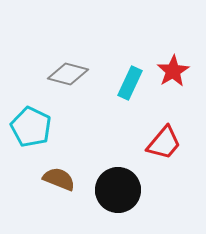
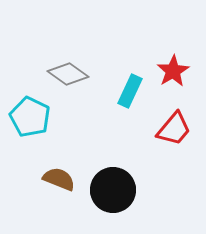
gray diamond: rotated 21 degrees clockwise
cyan rectangle: moved 8 px down
cyan pentagon: moved 1 px left, 10 px up
red trapezoid: moved 10 px right, 14 px up
black circle: moved 5 px left
